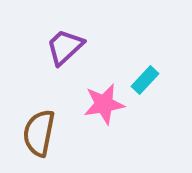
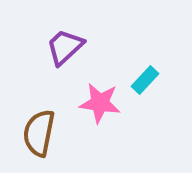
pink star: moved 4 px left, 1 px up; rotated 18 degrees clockwise
